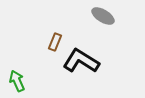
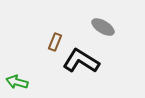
gray ellipse: moved 11 px down
green arrow: moved 1 px down; rotated 50 degrees counterclockwise
